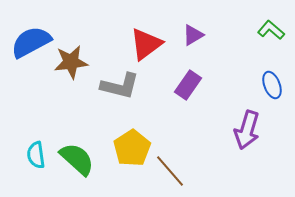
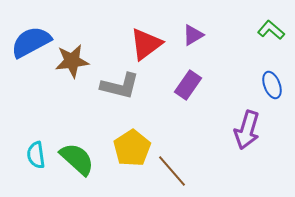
brown star: moved 1 px right, 1 px up
brown line: moved 2 px right
